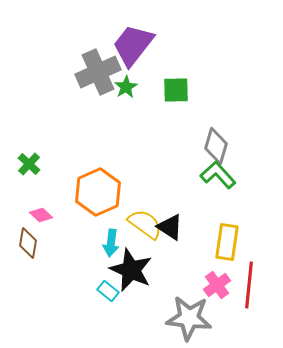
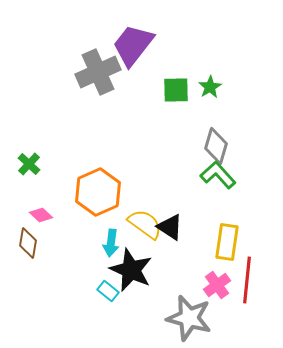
green star: moved 84 px right
red line: moved 2 px left, 5 px up
gray star: rotated 9 degrees clockwise
